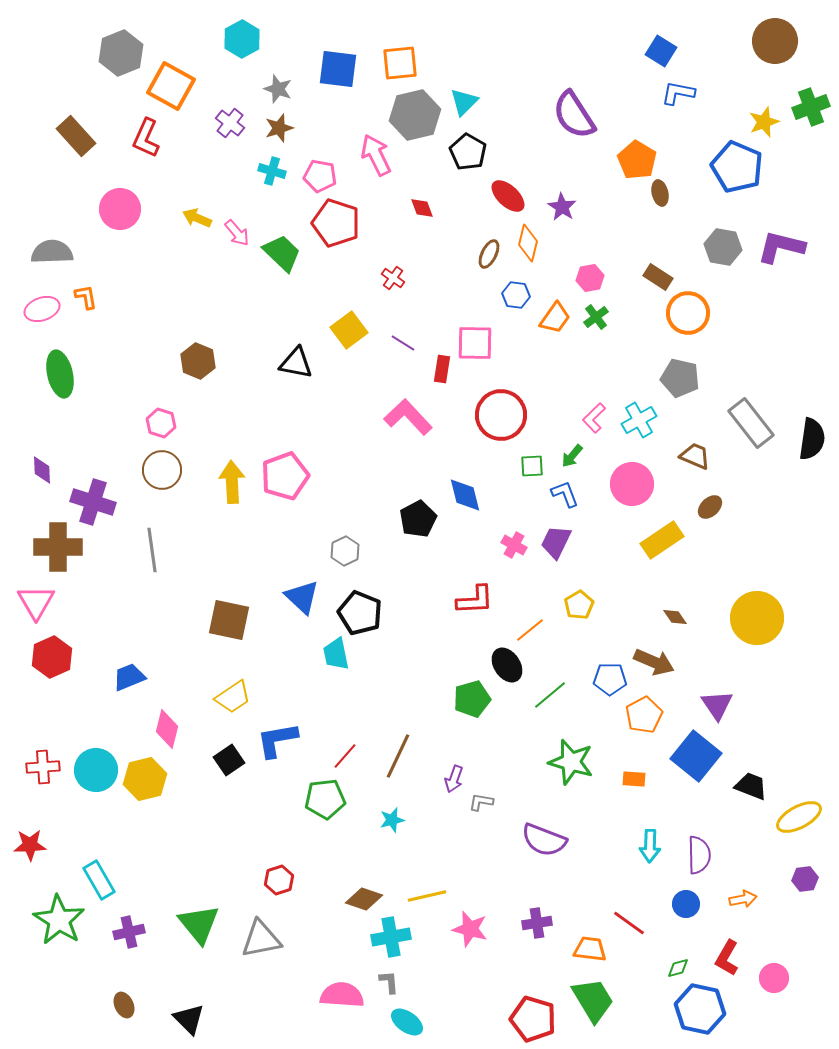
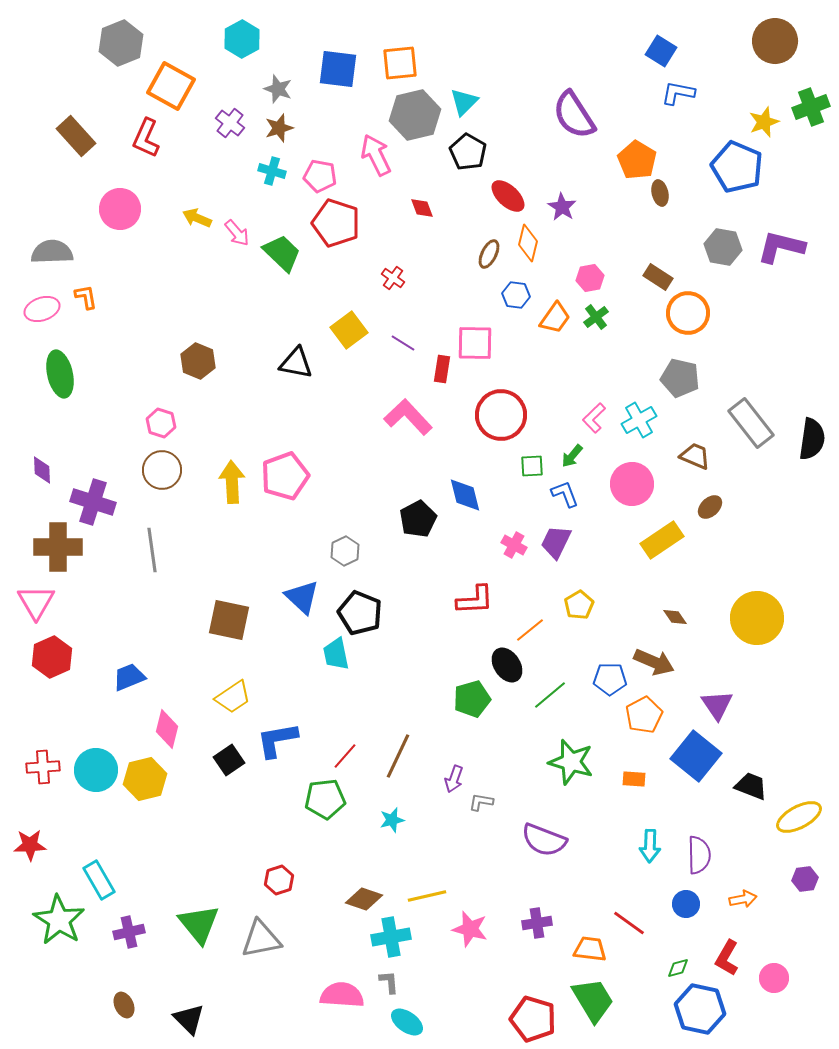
gray hexagon at (121, 53): moved 10 px up
